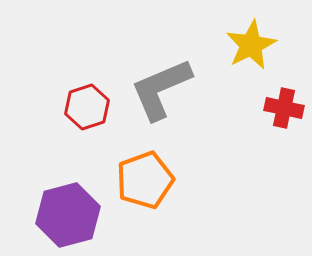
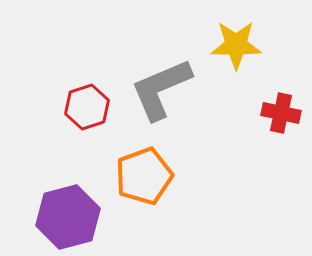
yellow star: moved 15 px left; rotated 27 degrees clockwise
red cross: moved 3 px left, 5 px down
orange pentagon: moved 1 px left, 4 px up
purple hexagon: moved 2 px down
